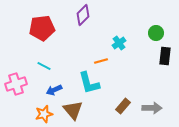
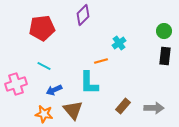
green circle: moved 8 px right, 2 px up
cyan L-shape: rotated 15 degrees clockwise
gray arrow: moved 2 px right
orange star: rotated 24 degrees clockwise
